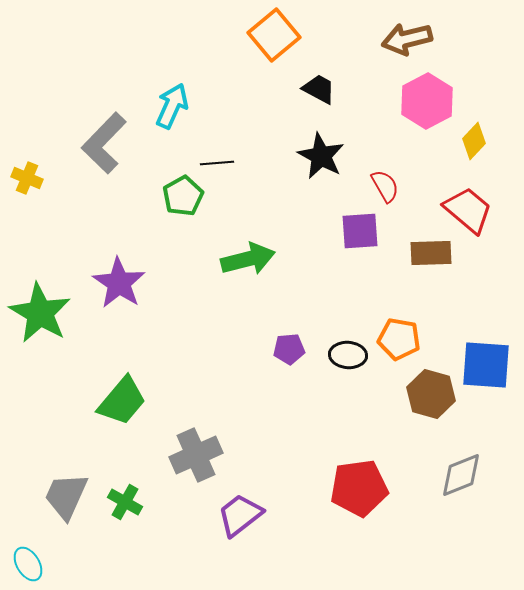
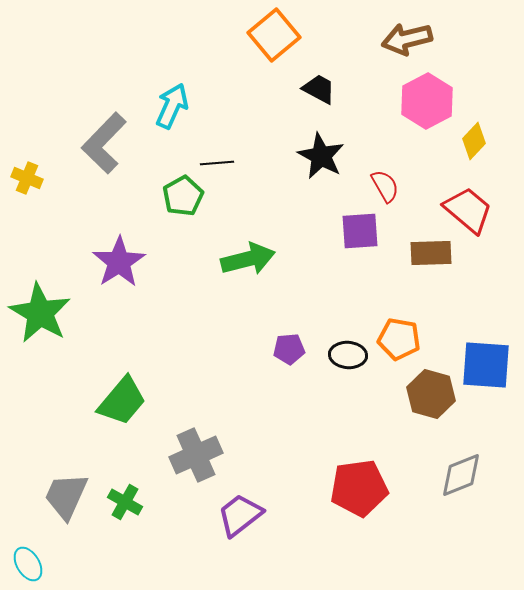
purple star: moved 21 px up; rotated 6 degrees clockwise
